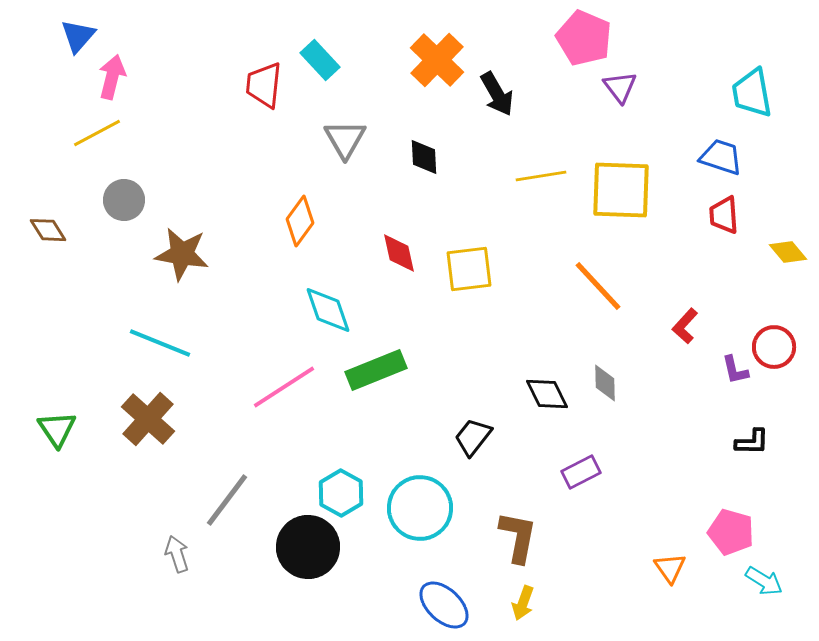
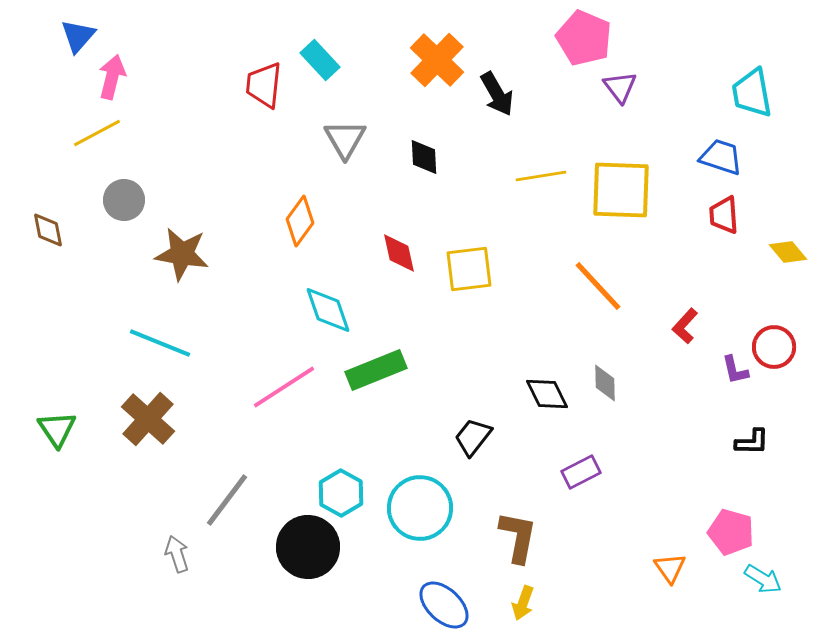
brown diamond at (48, 230): rotated 21 degrees clockwise
cyan arrow at (764, 581): moved 1 px left, 2 px up
